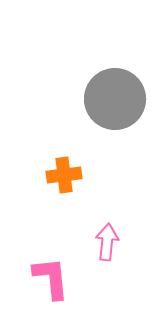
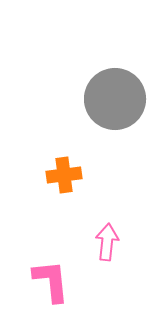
pink L-shape: moved 3 px down
